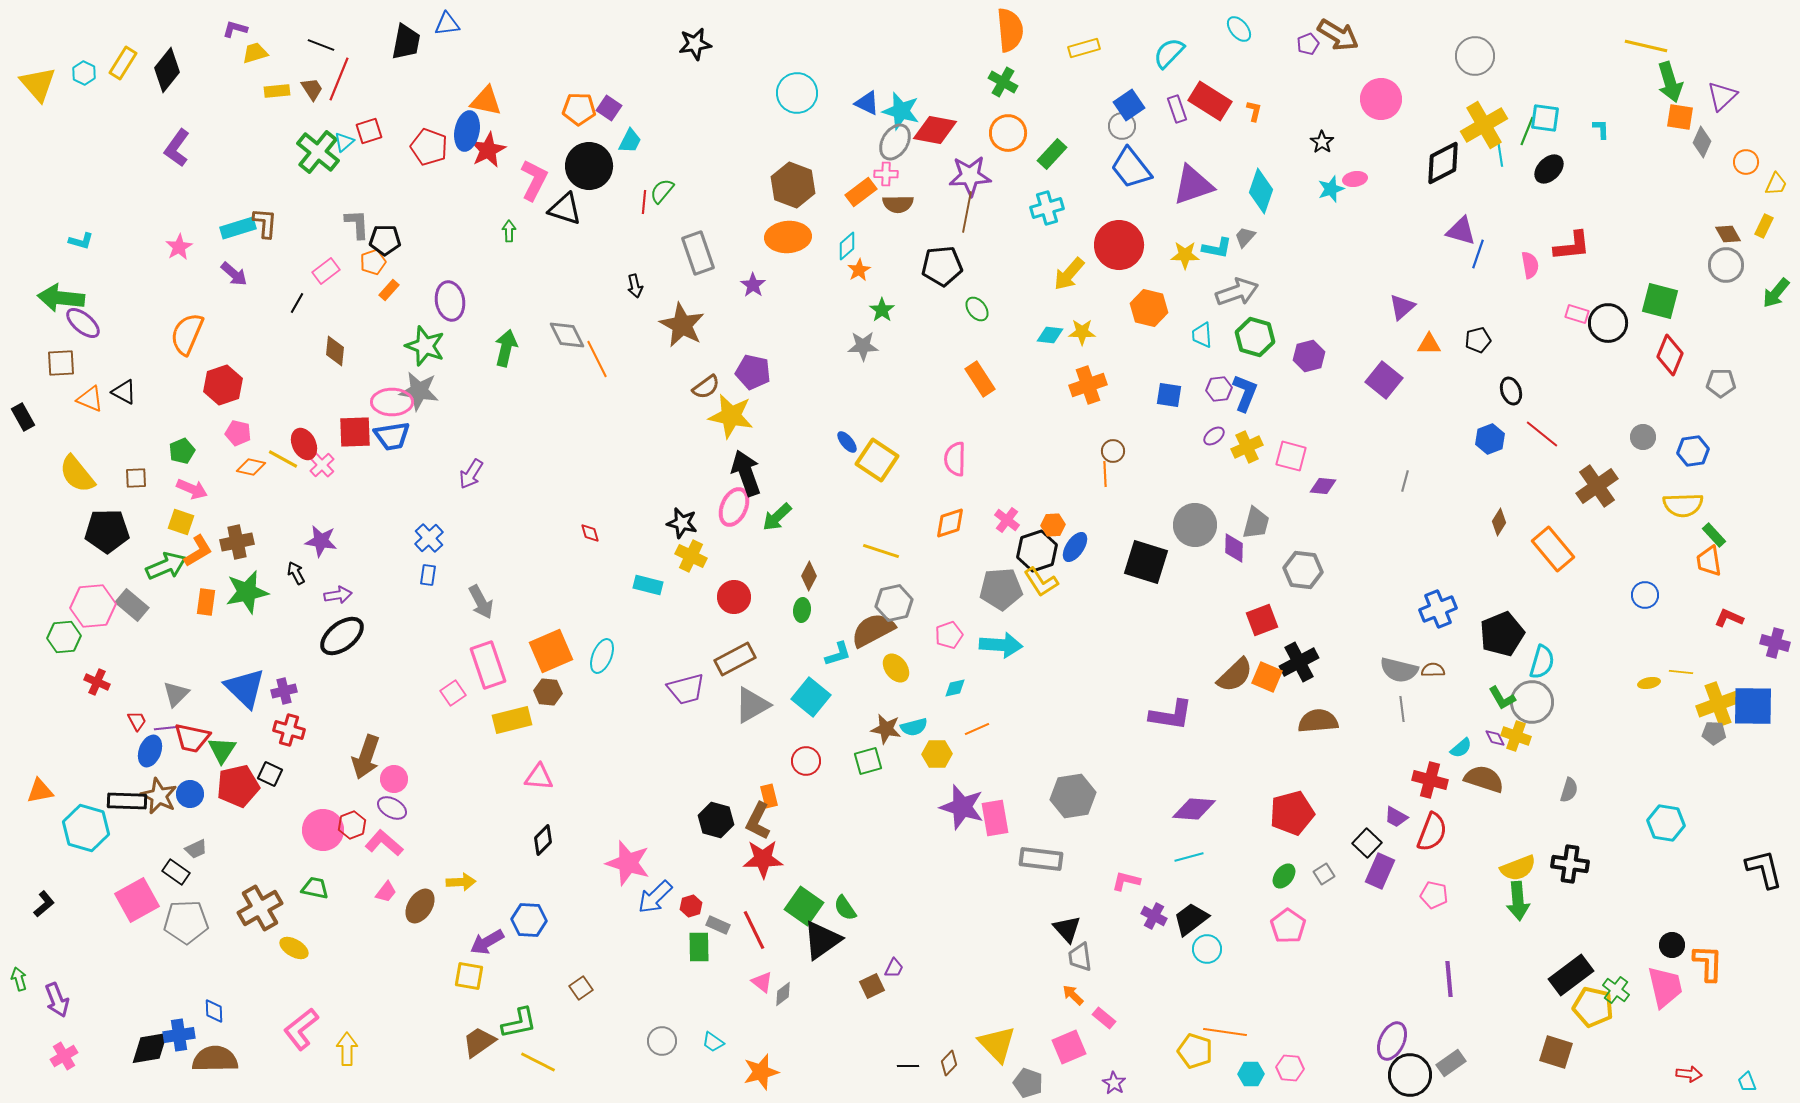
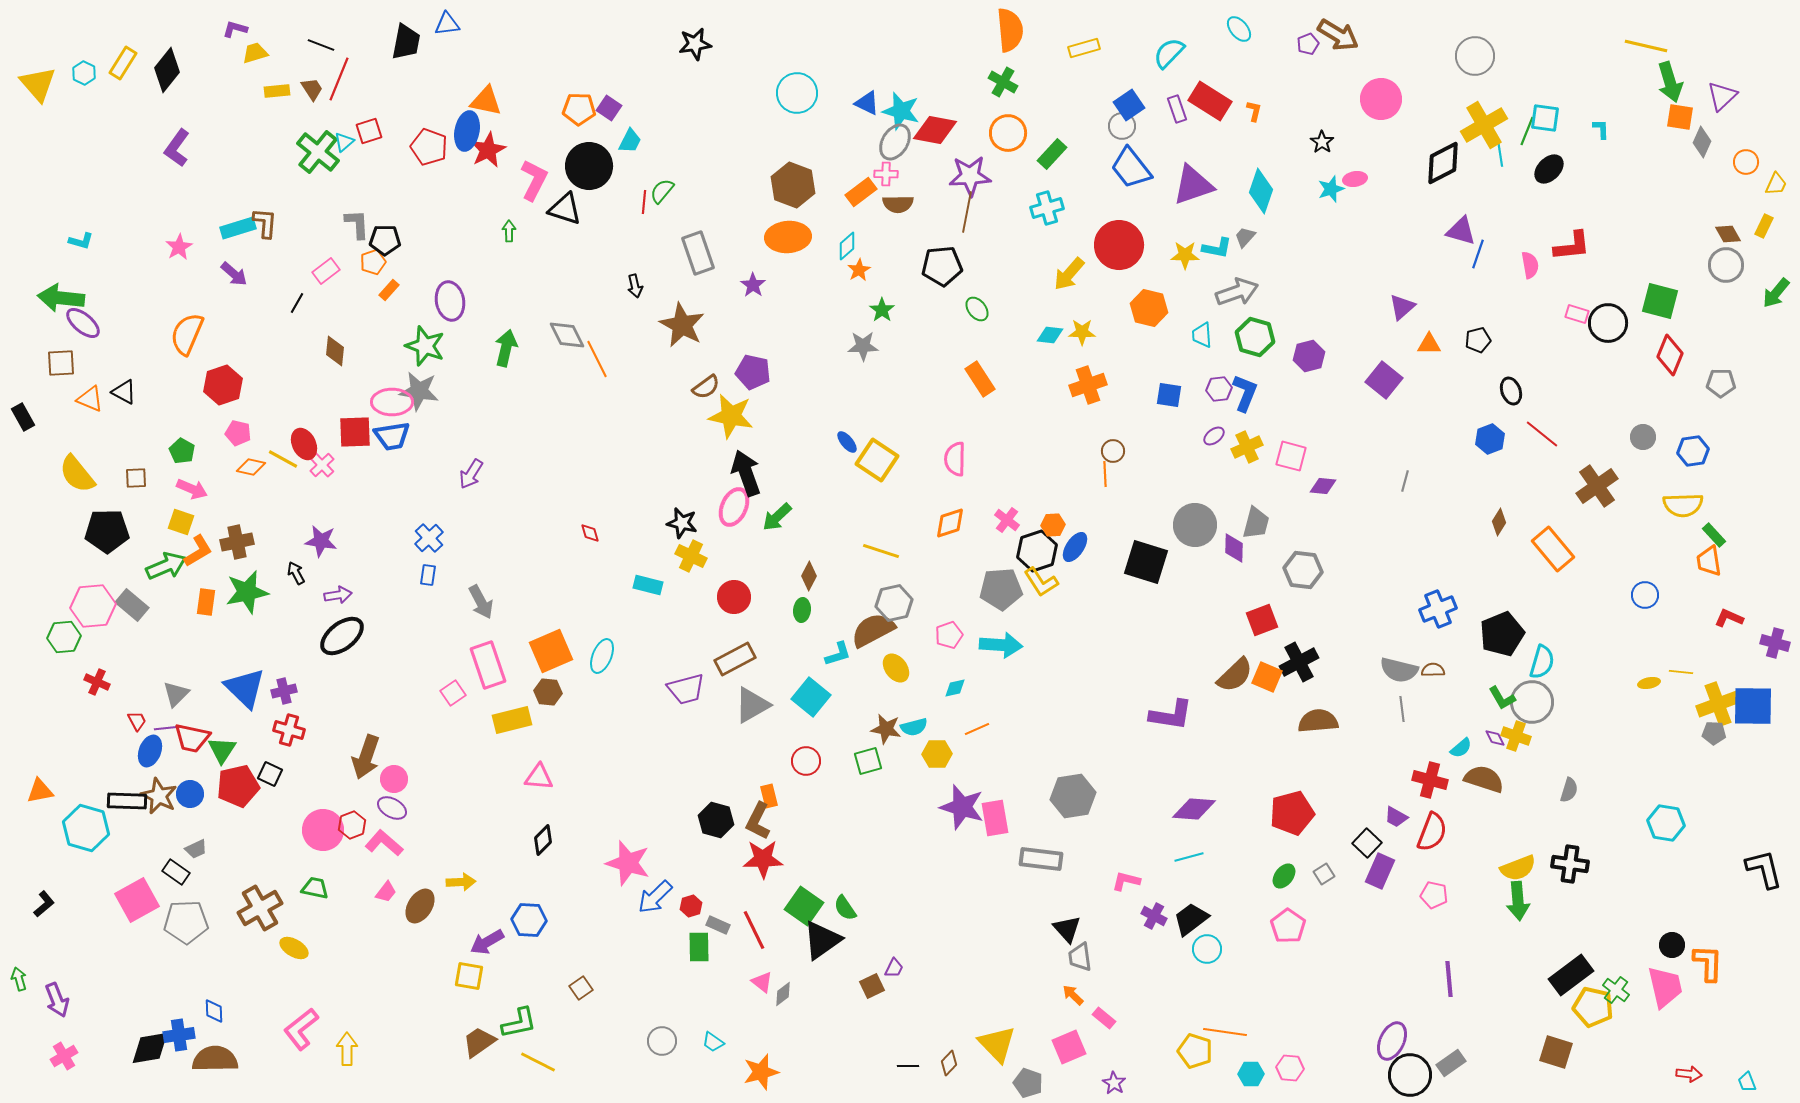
green pentagon at (182, 451): rotated 20 degrees counterclockwise
